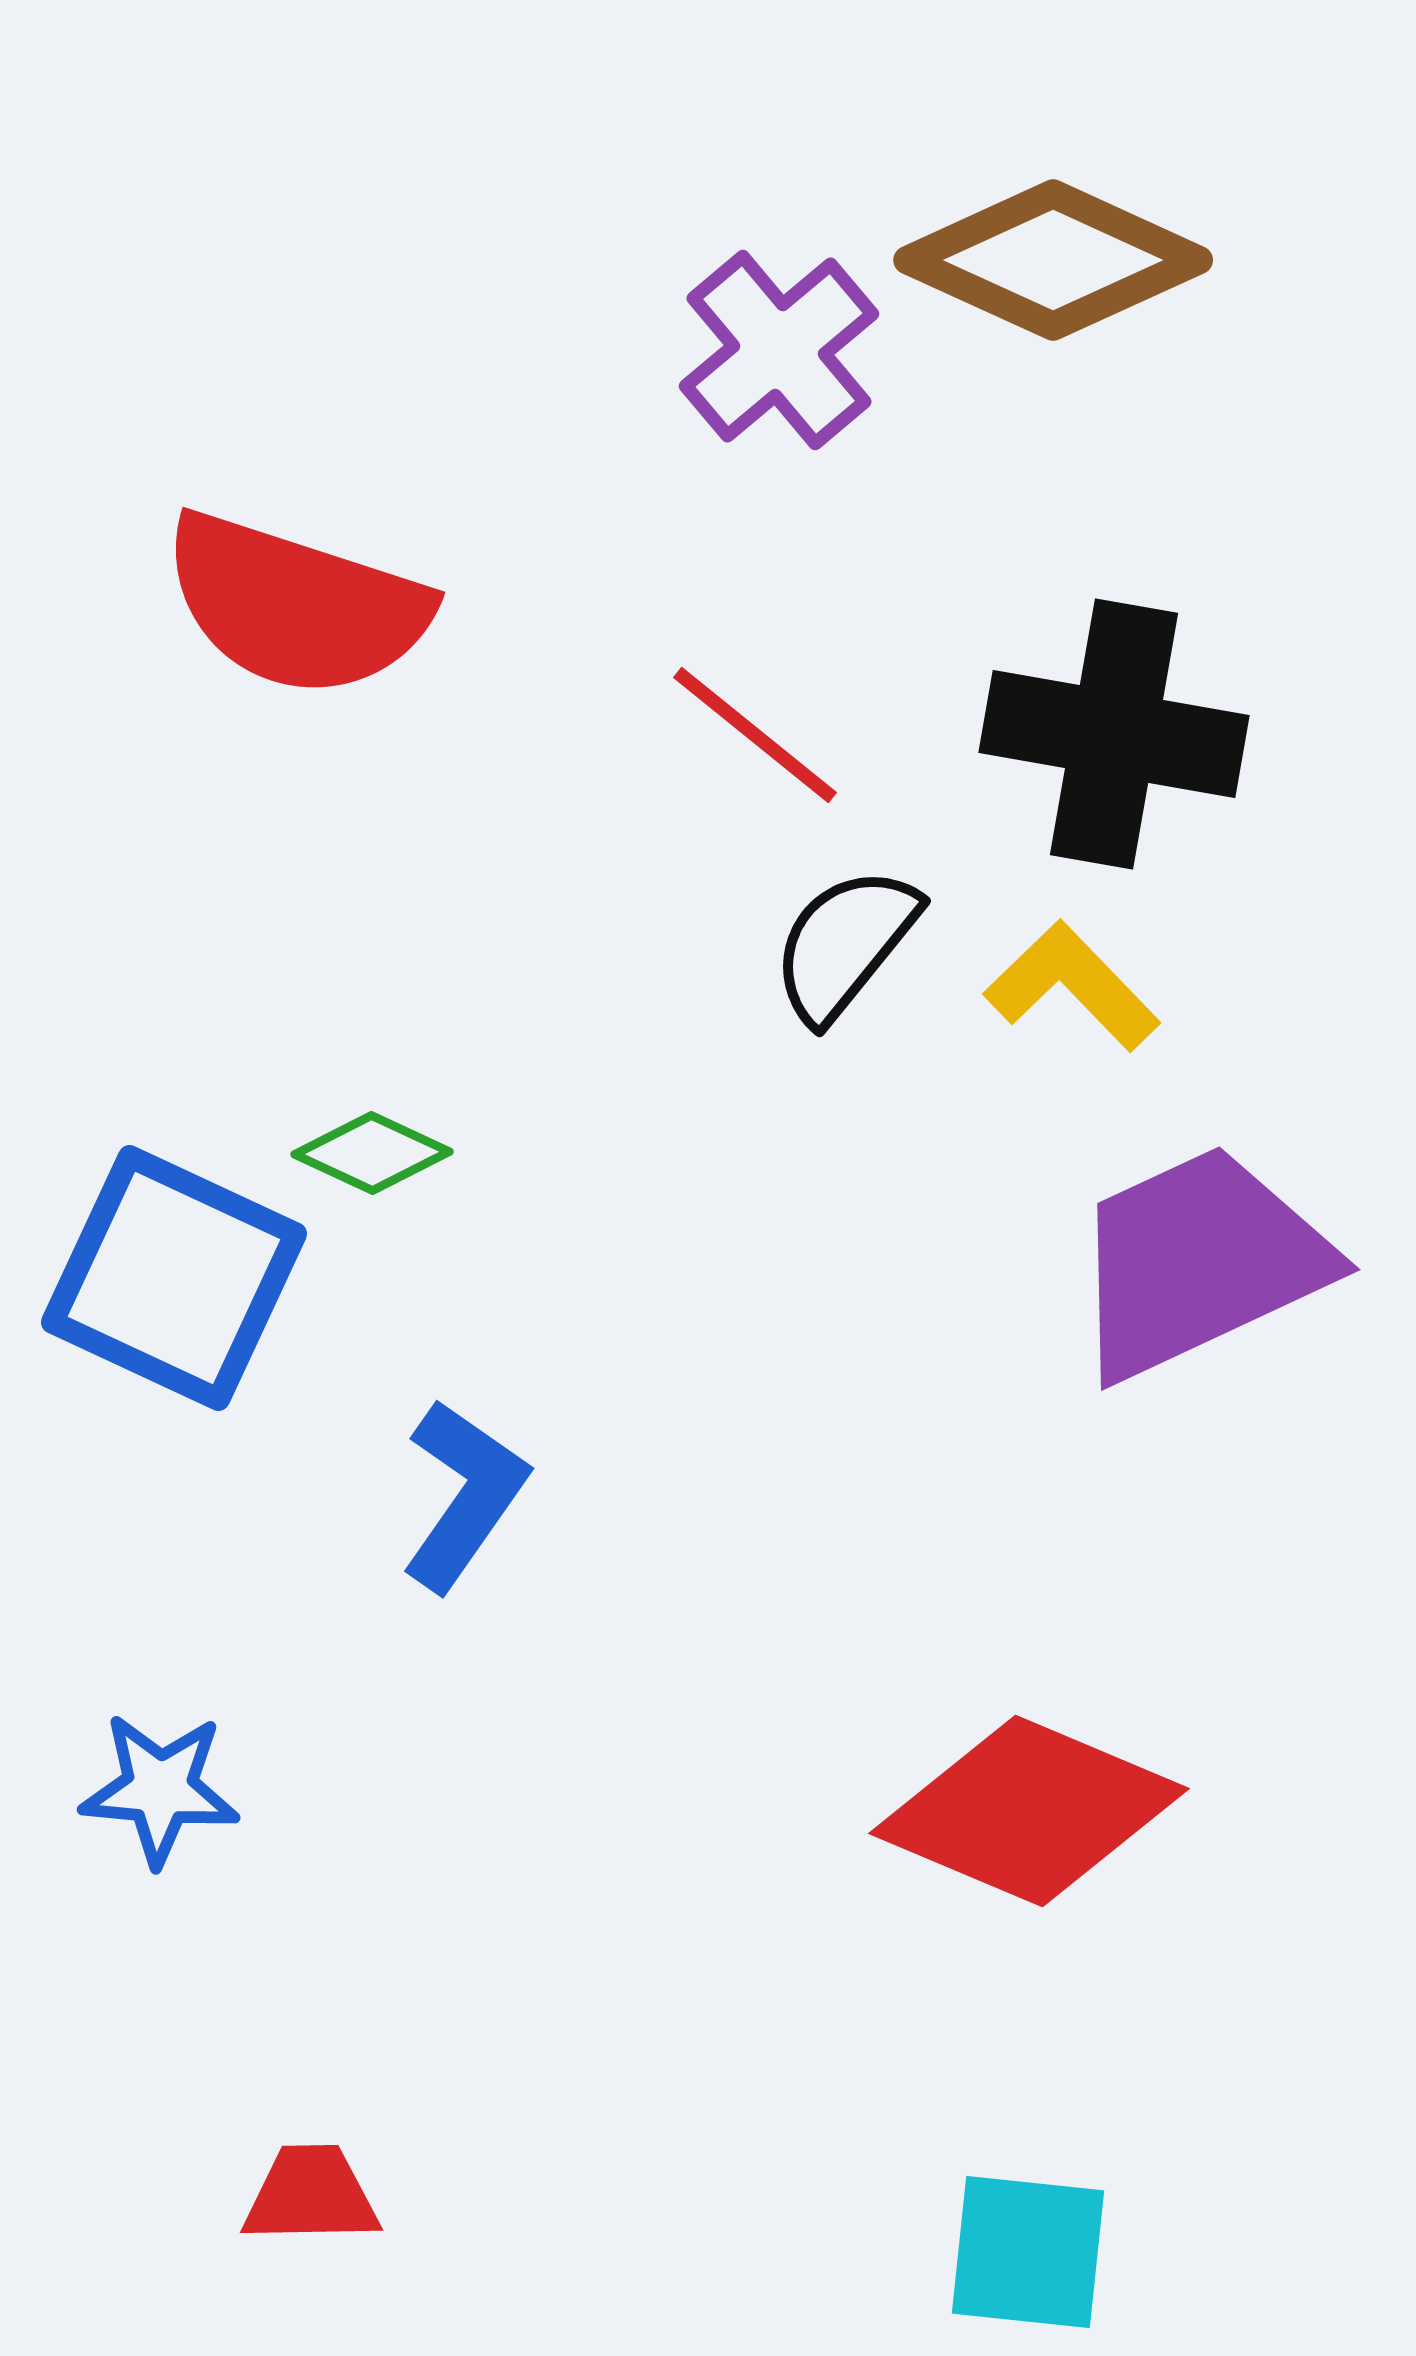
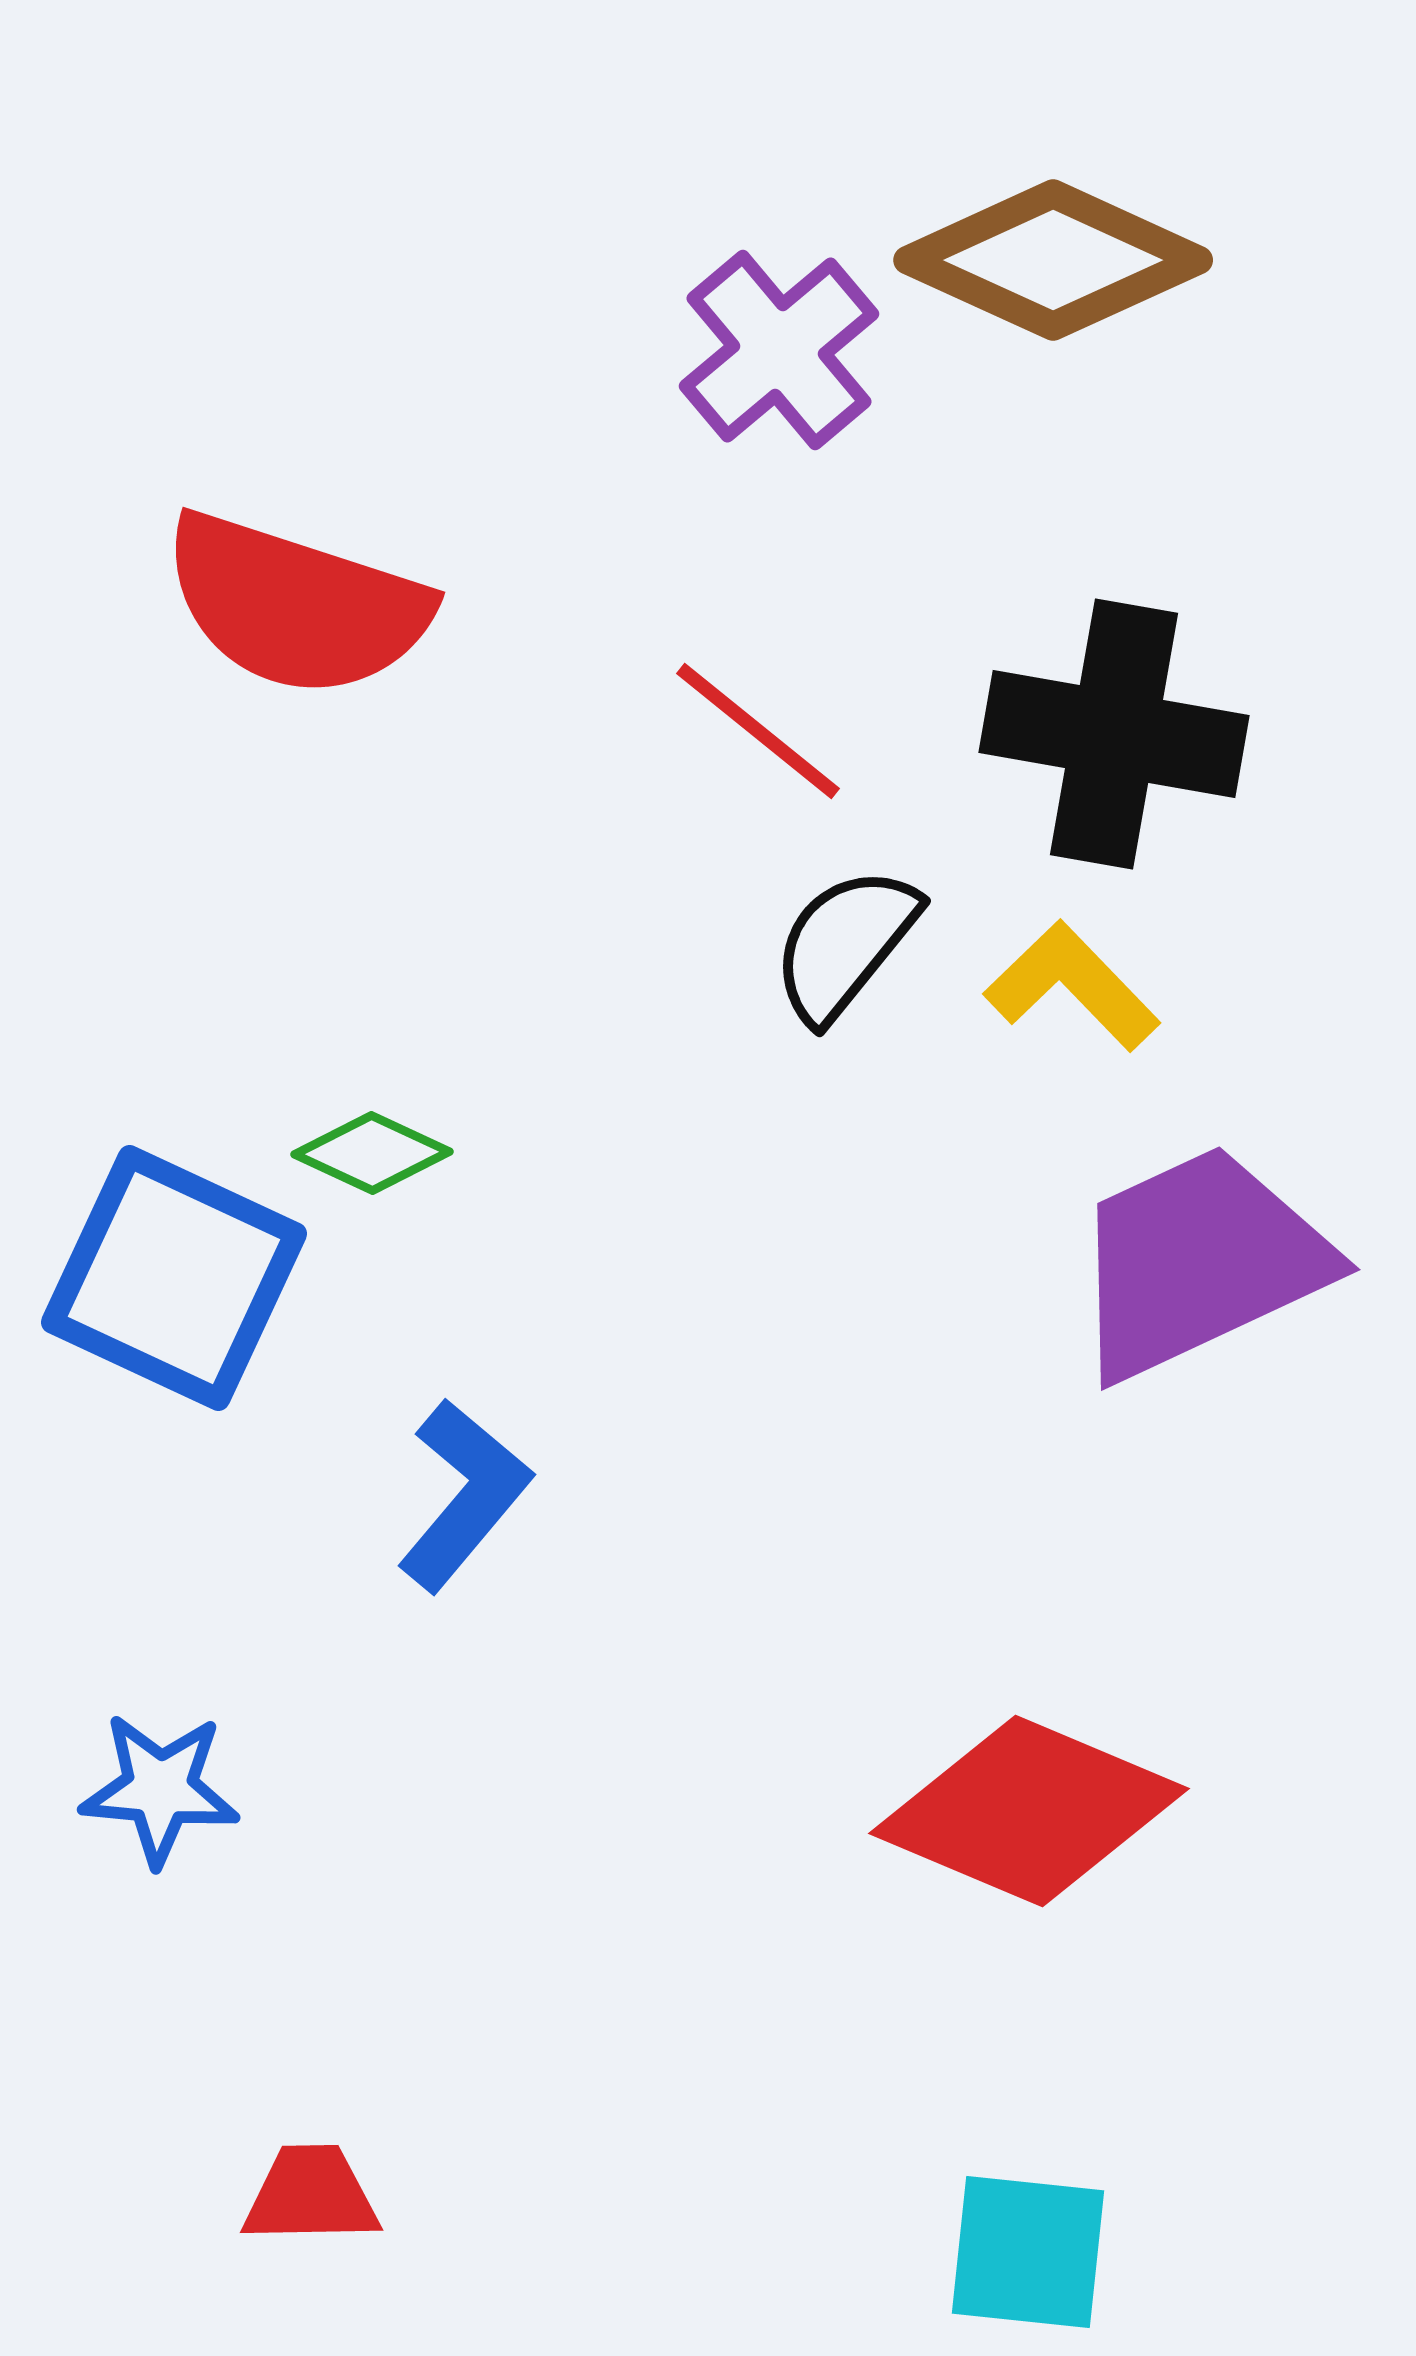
red line: moved 3 px right, 4 px up
blue L-shape: rotated 5 degrees clockwise
